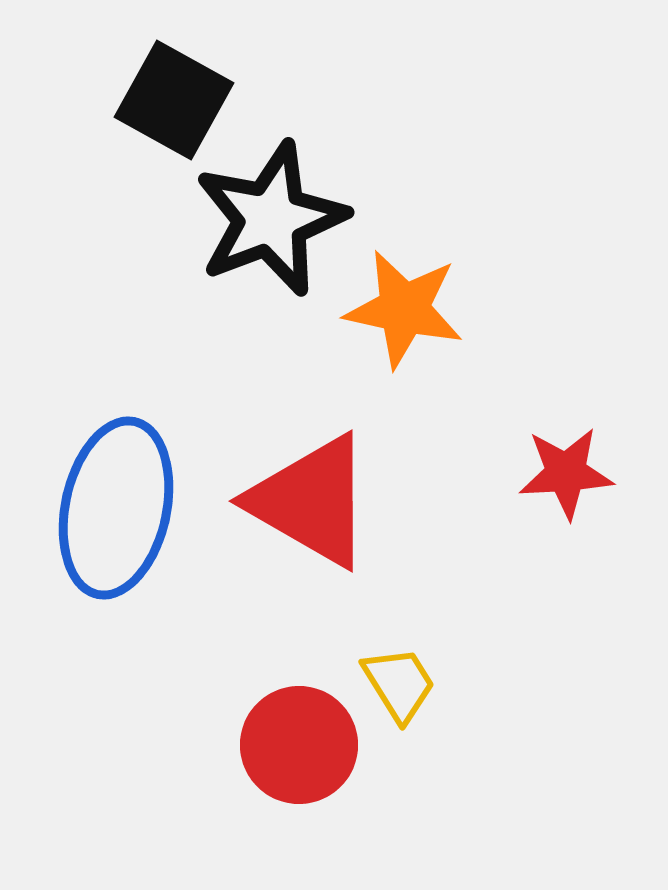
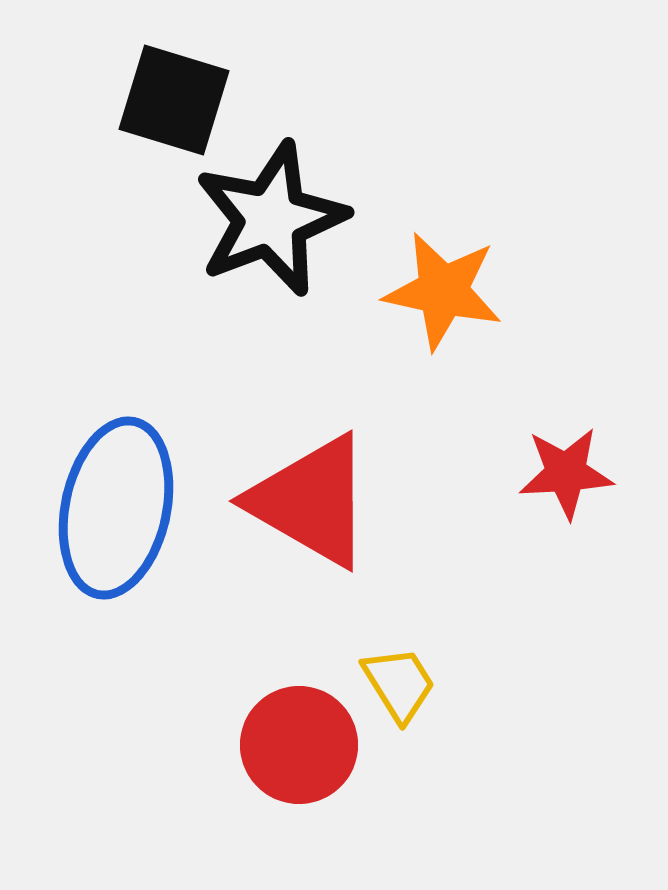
black square: rotated 12 degrees counterclockwise
orange star: moved 39 px right, 18 px up
